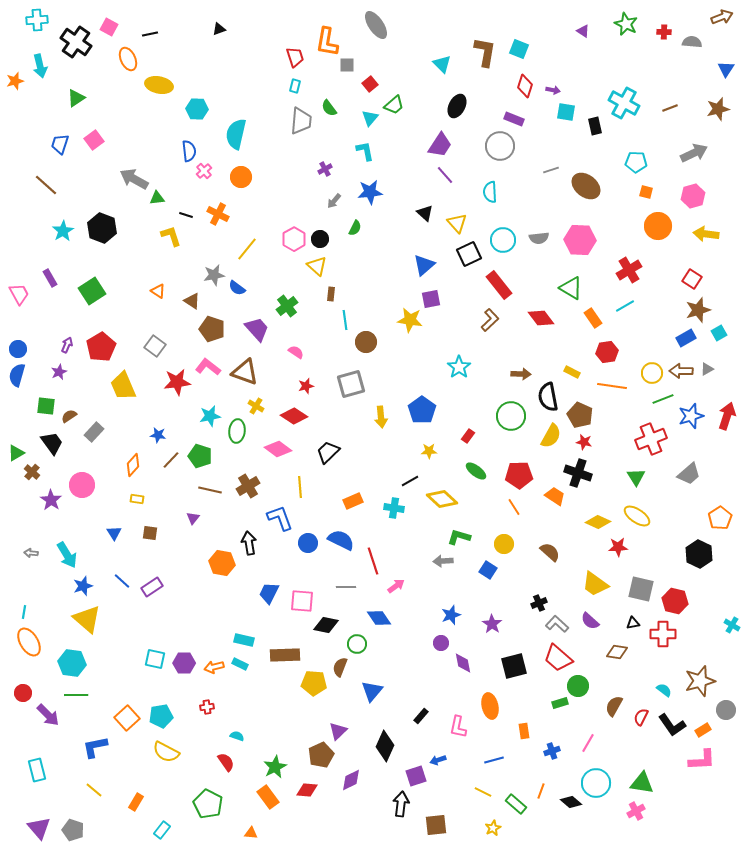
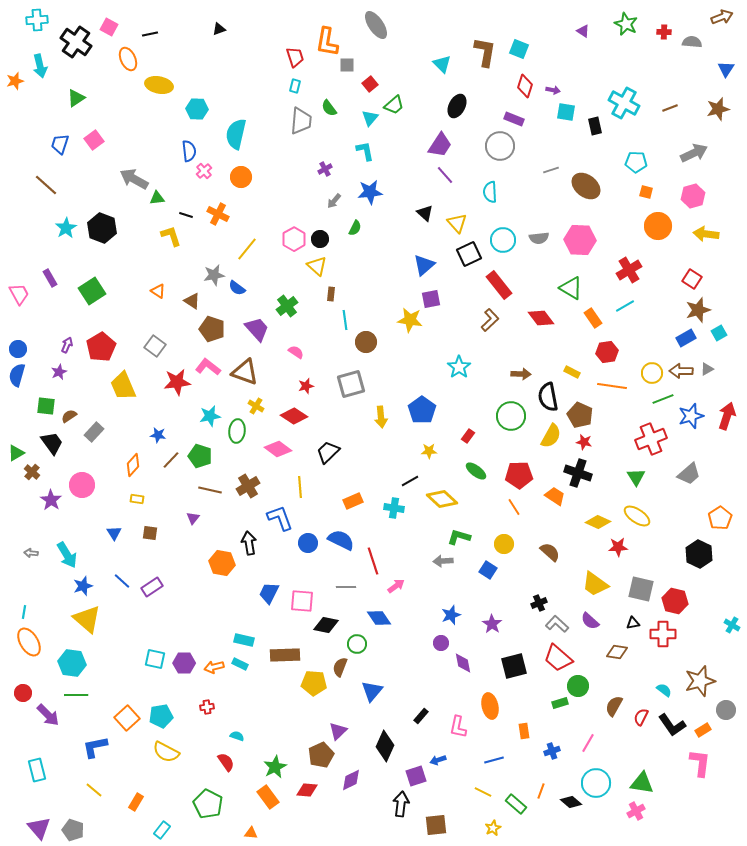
cyan star at (63, 231): moved 3 px right, 3 px up
pink L-shape at (702, 760): moved 2 px left, 3 px down; rotated 80 degrees counterclockwise
